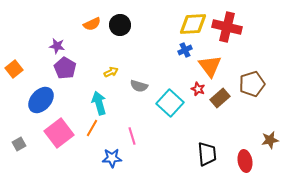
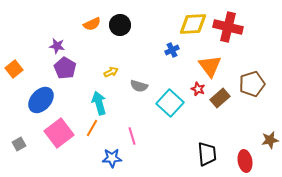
red cross: moved 1 px right
blue cross: moved 13 px left
